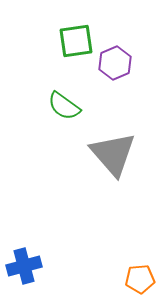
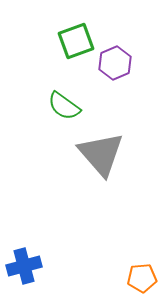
green square: rotated 12 degrees counterclockwise
gray triangle: moved 12 px left
orange pentagon: moved 2 px right, 1 px up
